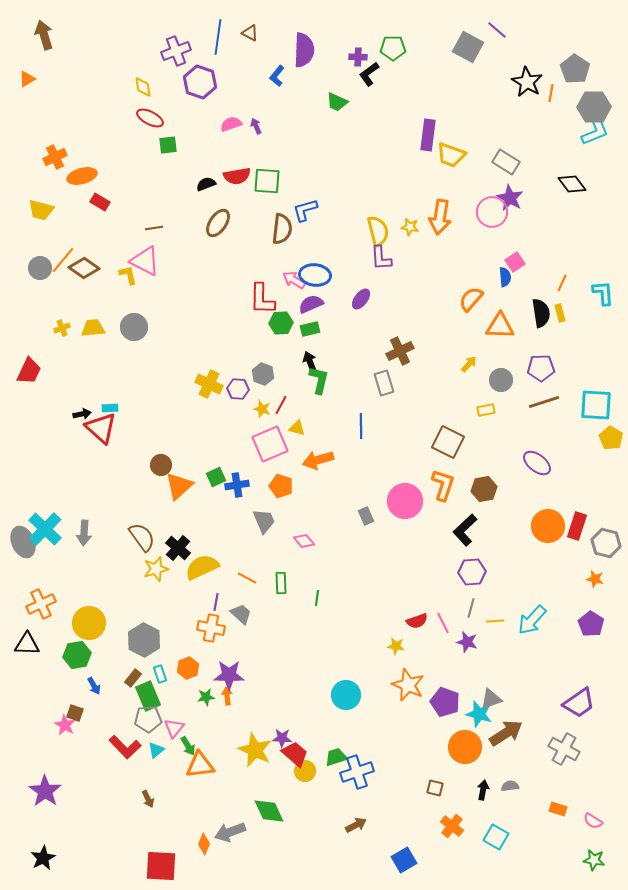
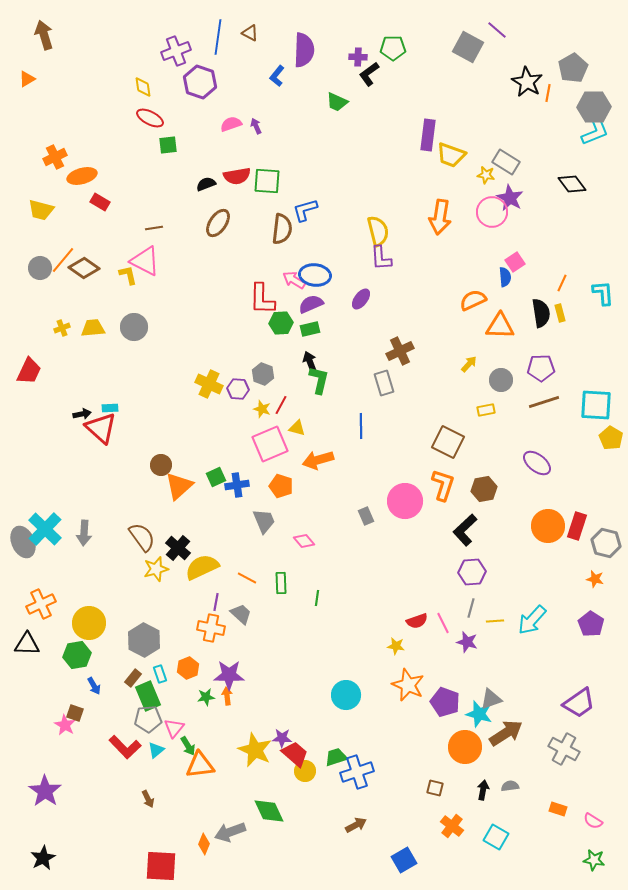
gray pentagon at (575, 69): moved 2 px left, 1 px up; rotated 8 degrees clockwise
orange line at (551, 93): moved 3 px left
yellow star at (410, 227): moved 76 px right, 52 px up
orange semicircle at (471, 299): moved 2 px right, 1 px down; rotated 24 degrees clockwise
